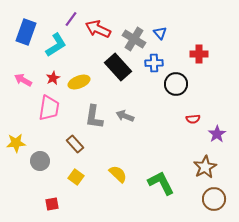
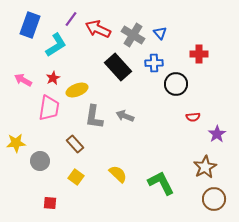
blue rectangle: moved 4 px right, 7 px up
gray cross: moved 1 px left, 4 px up
yellow ellipse: moved 2 px left, 8 px down
red semicircle: moved 2 px up
red square: moved 2 px left, 1 px up; rotated 16 degrees clockwise
